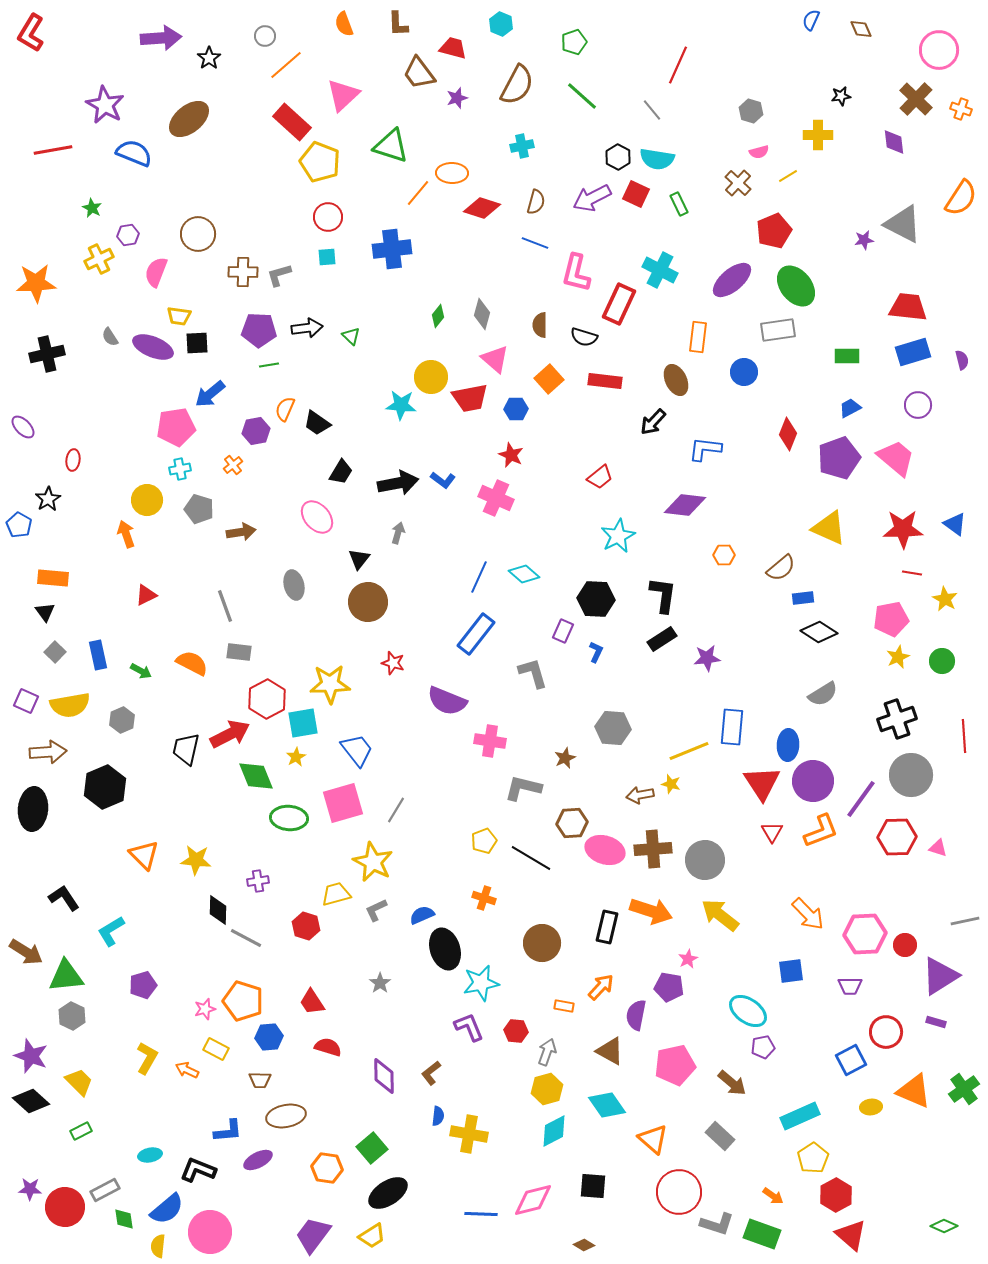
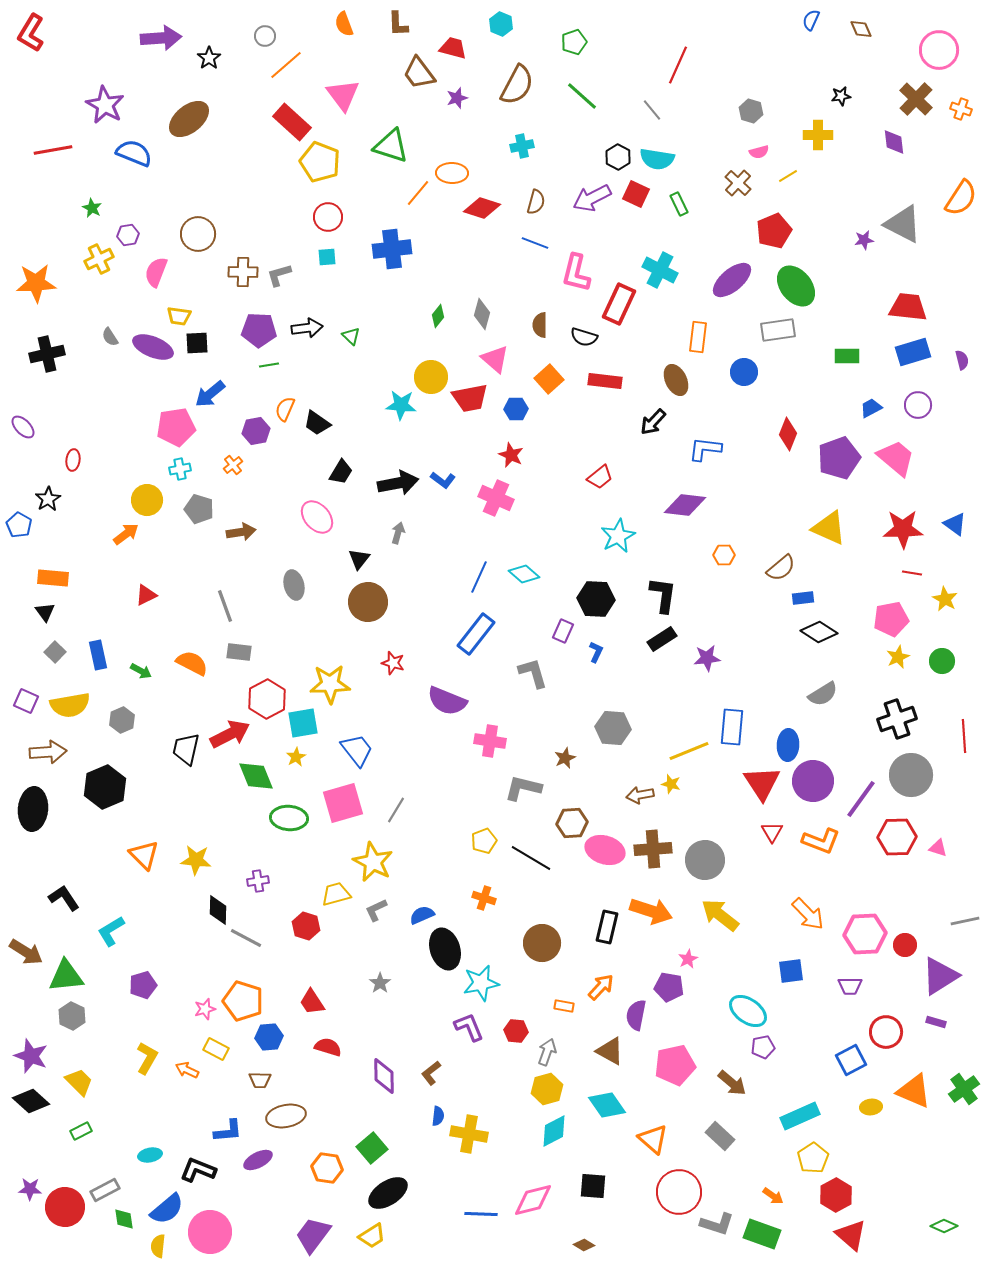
pink triangle at (343, 95): rotated 24 degrees counterclockwise
blue trapezoid at (850, 408): moved 21 px right
orange arrow at (126, 534): rotated 72 degrees clockwise
orange L-shape at (821, 831): moved 10 px down; rotated 42 degrees clockwise
